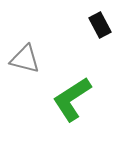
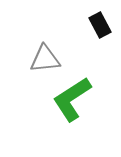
gray triangle: moved 20 px right; rotated 20 degrees counterclockwise
